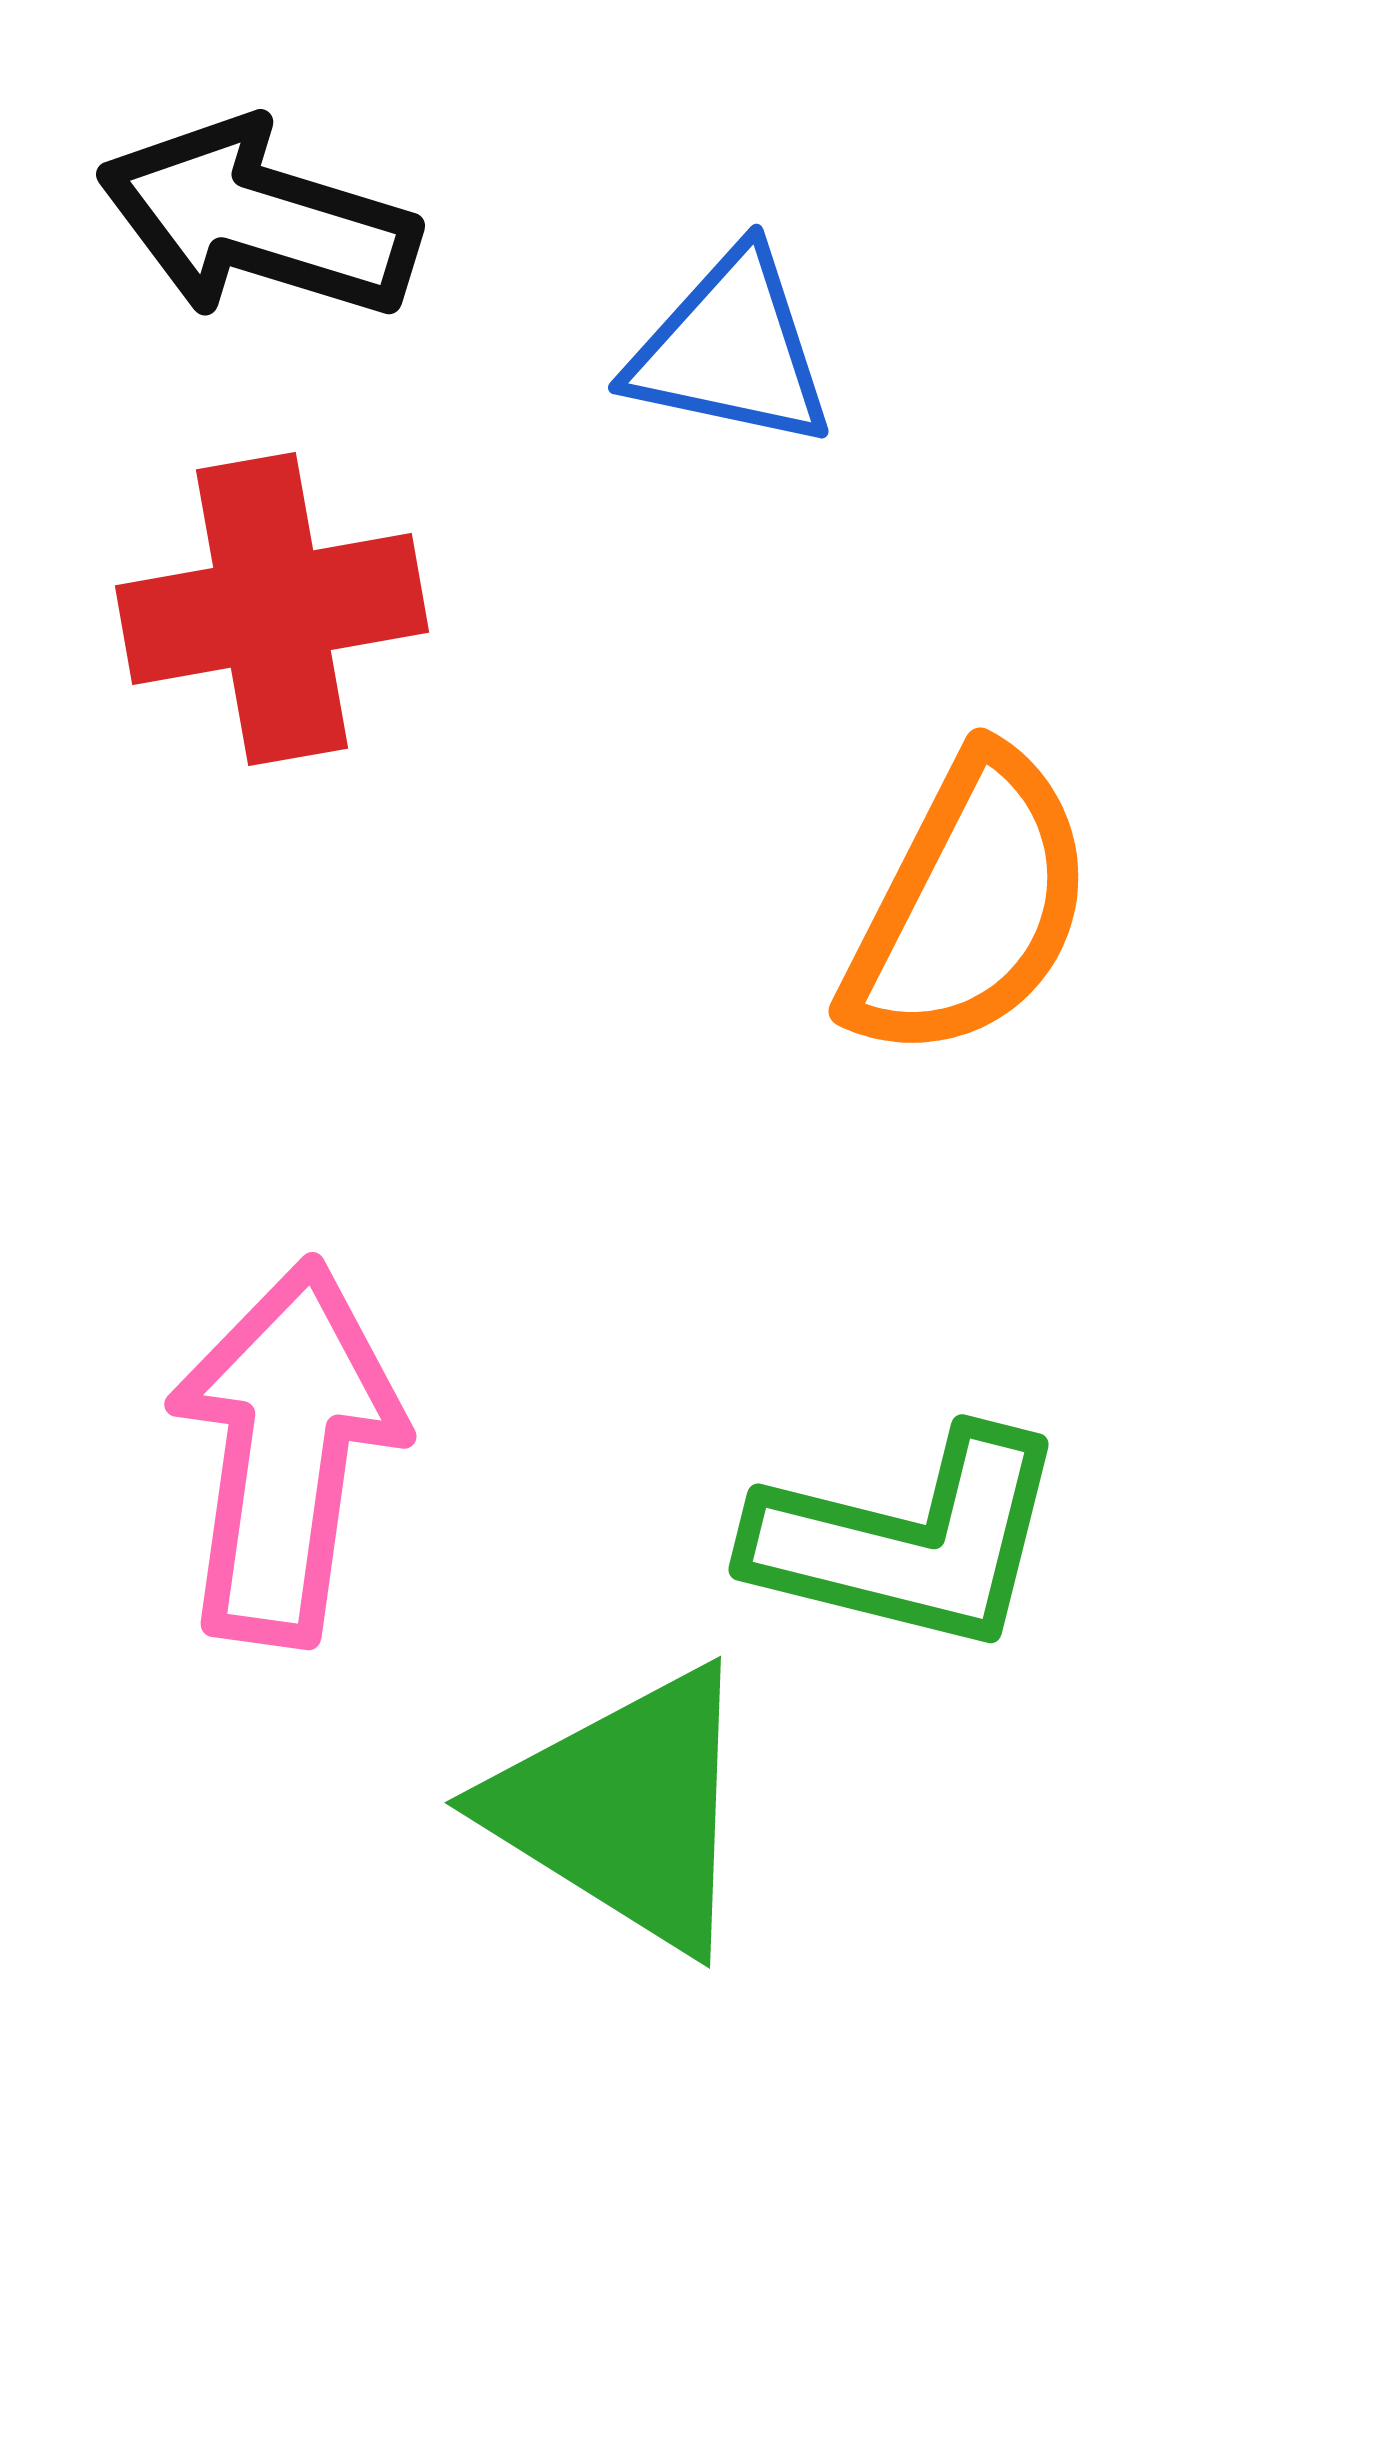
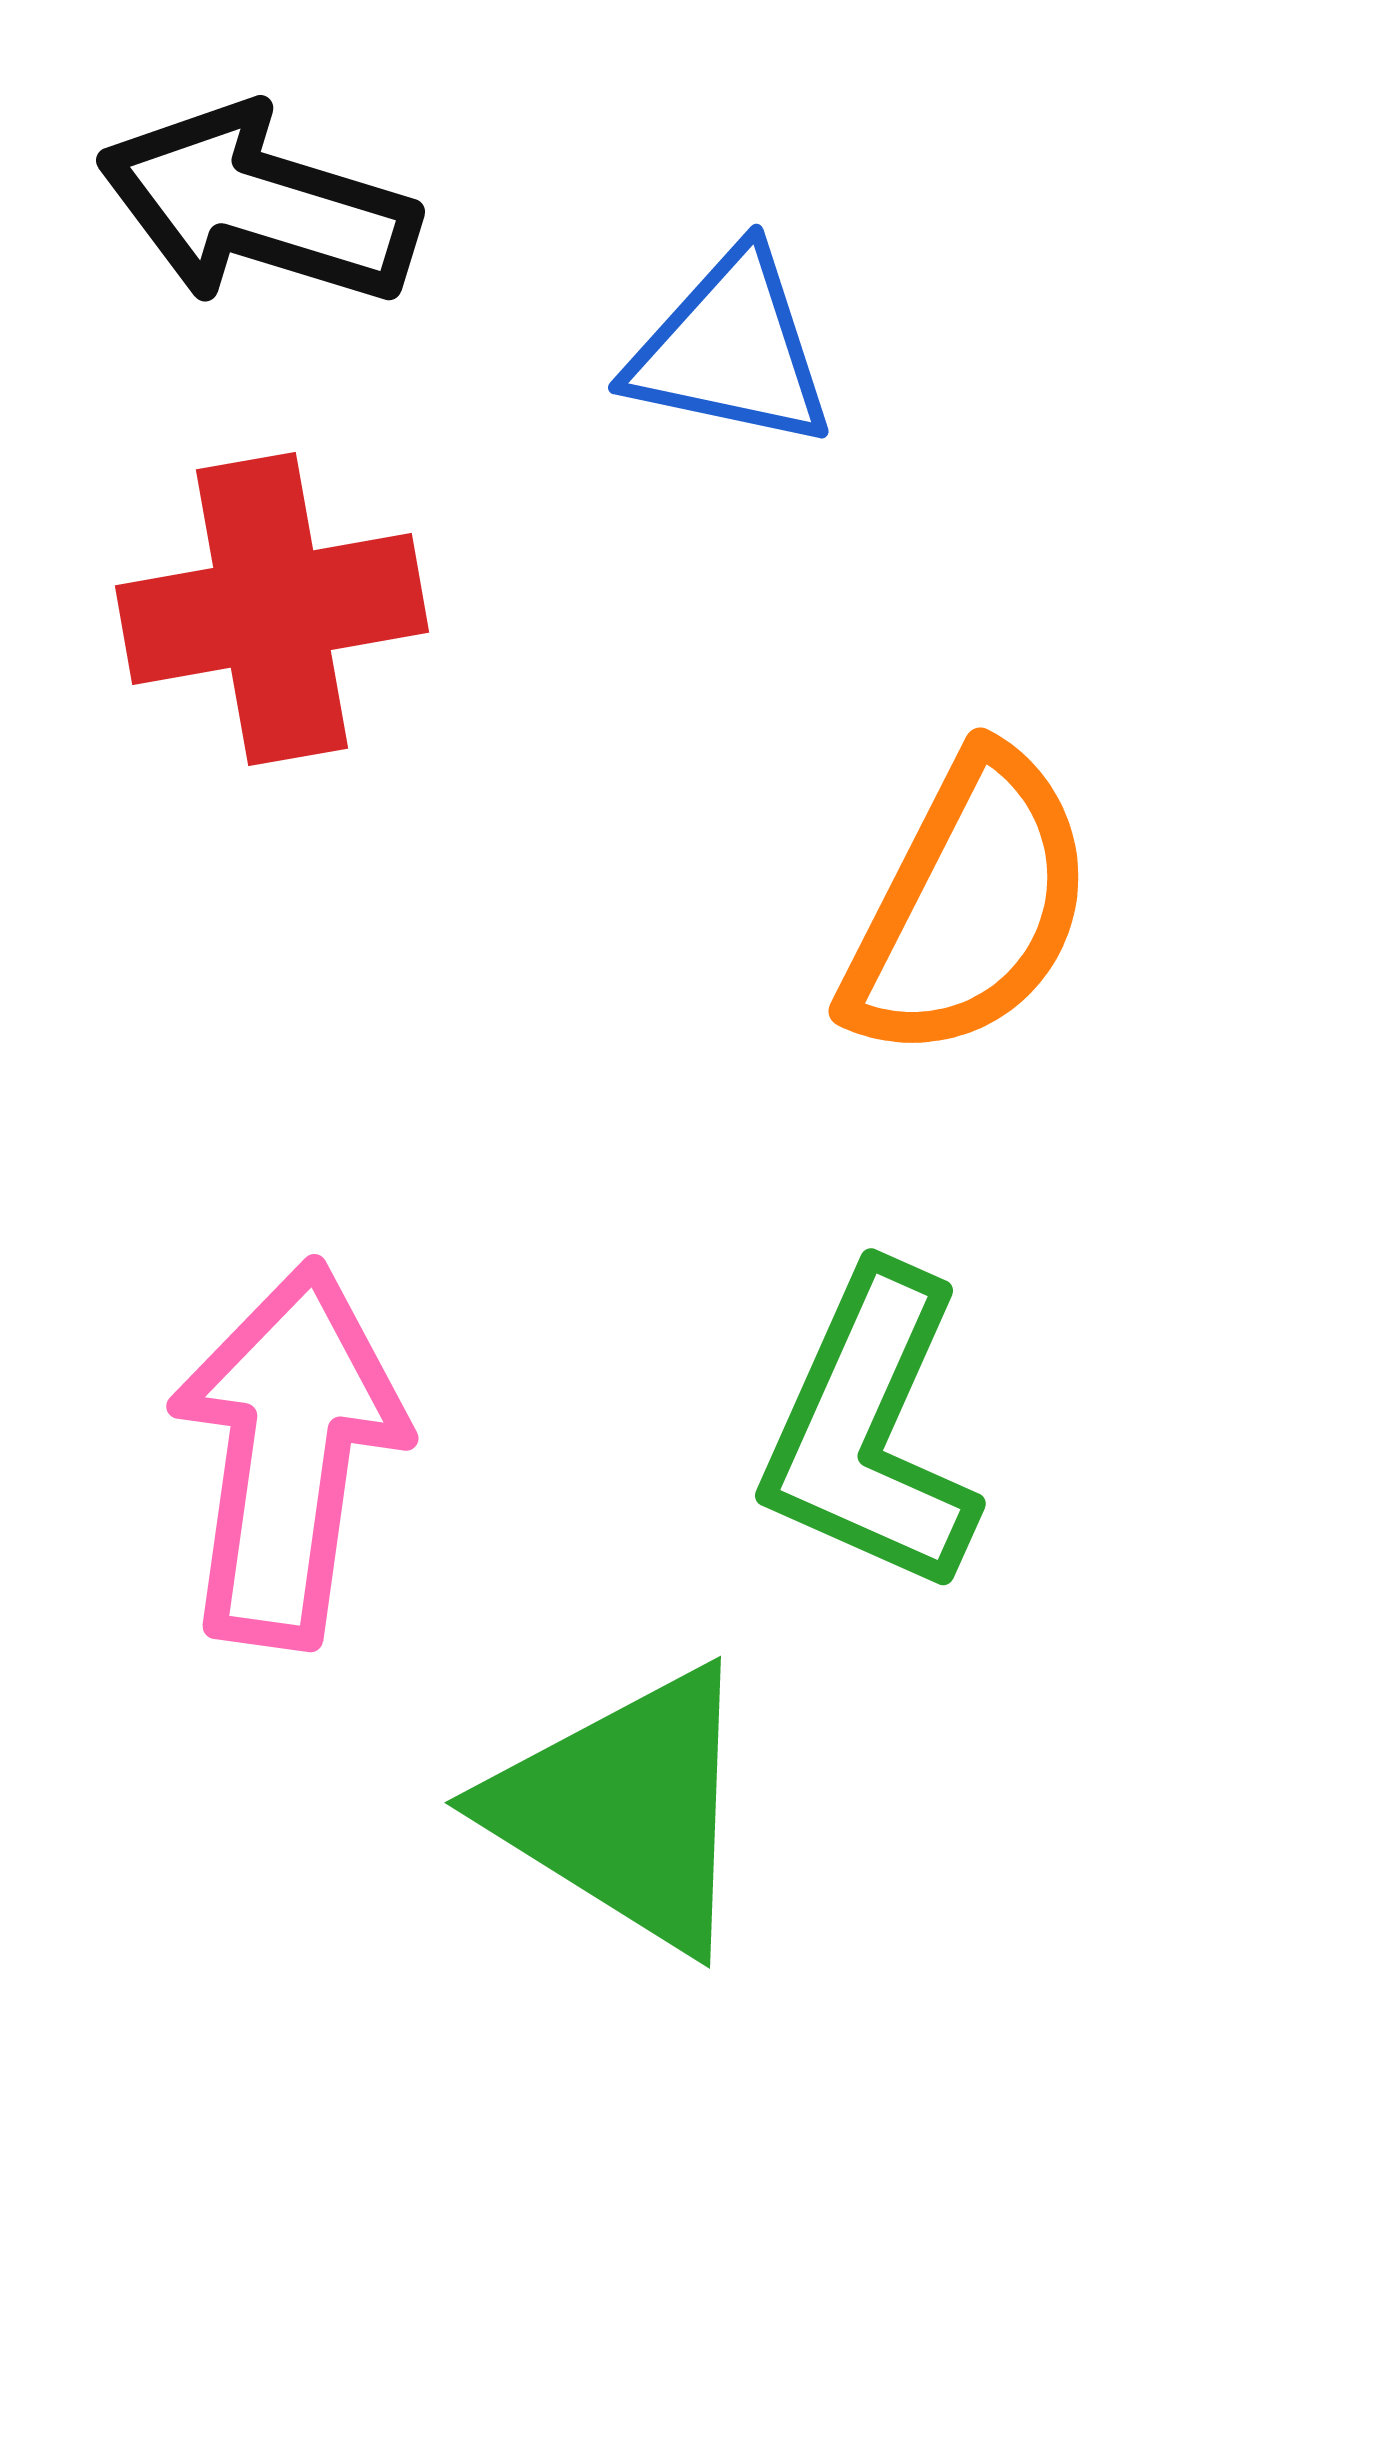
black arrow: moved 14 px up
pink arrow: moved 2 px right, 2 px down
green L-shape: moved 39 px left, 110 px up; rotated 100 degrees clockwise
